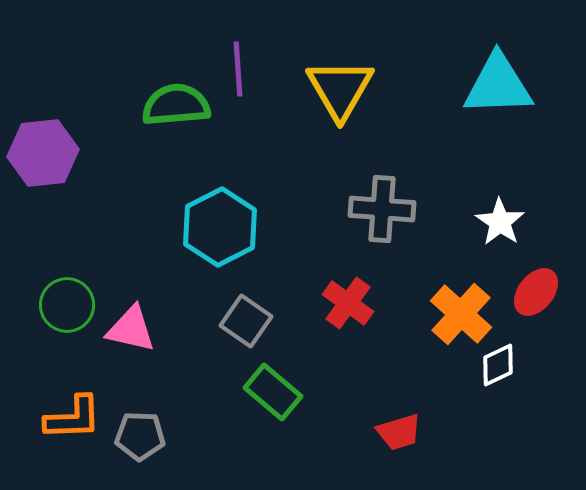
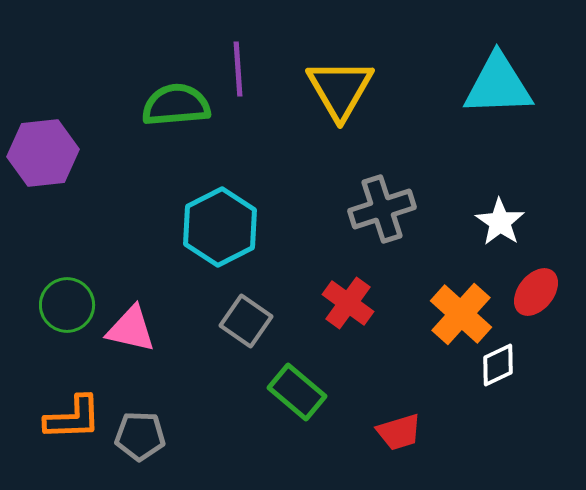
gray cross: rotated 22 degrees counterclockwise
green rectangle: moved 24 px right
